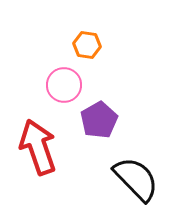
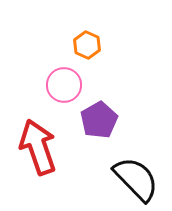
orange hexagon: rotated 16 degrees clockwise
